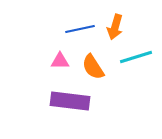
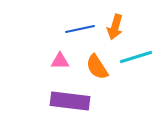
orange semicircle: moved 4 px right
